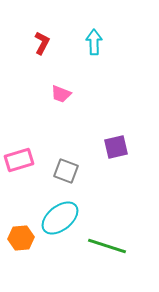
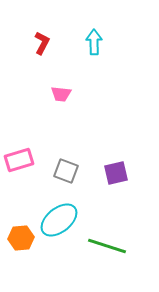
pink trapezoid: rotated 15 degrees counterclockwise
purple square: moved 26 px down
cyan ellipse: moved 1 px left, 2 px down
